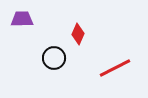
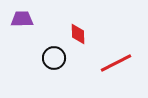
red diamond: rotated 25 degrees counterclockwise
red line: moved 1 px right, 5 px up
